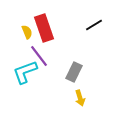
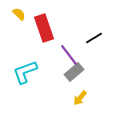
black line: moved 13 px down
yellow semicircle: moved 8 px left, 18 px up; rotated 24 degrees counterclockwise
purple line: moved 30 px right, 1 px up
gray rectangle: rotated 24 degrees clockwise
yellow arrow: rotated 56 degrees clockwise
